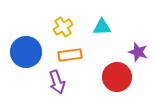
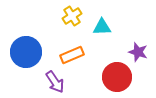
yellow cross: moved 9 px right, 11 px up
orange rectangle: moved 2 px right; rotated 15 degrees counterclockwise
purple arrow: moved 2 px left; rotated 15 degrees counterclockwise
